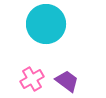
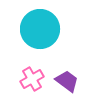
cyan circle: moved 6 px left, 5 px down
